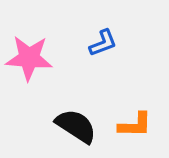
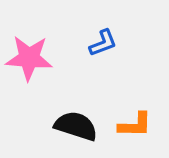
black semicircle: rotated 15 degrees counterclockwise
